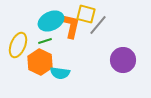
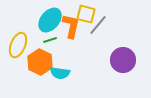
cyan ellipse: moved 1 px left, 1 px up; rotated 25 degrees counterclockwise
green line: moved 5 px right, 1 px up
